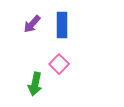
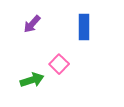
blue rectangle: moved 22 px right, 2 px down
green arrow: moved 3 px left, 4 px up; rotated 120 degrees counterclockwise
